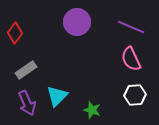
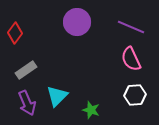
green star: moved 1 px left
